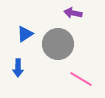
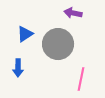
pink line: rotated 70 degrees clockwise
